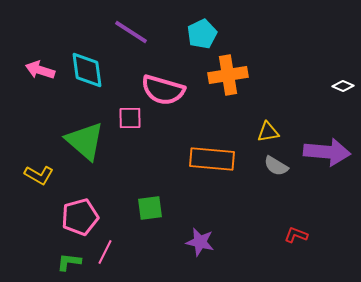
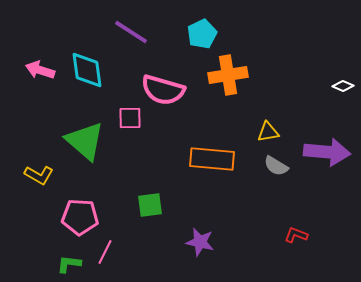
green square: moved 3 px up
pink pentagon: rotated 18 degrees clockwise
green L-shape: moved 2 px down
